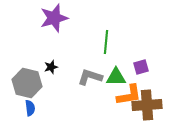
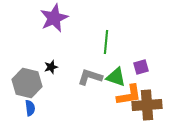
purple star: rotated 8 degrees counterclockwise
green triangle: rotated 20 degrees clockwise
